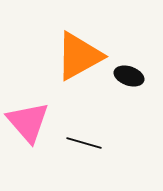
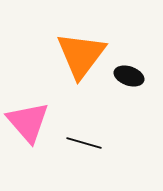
orange triangle: moved 2 px right, 1 px up; rotated 24 degrees counterclockwise
